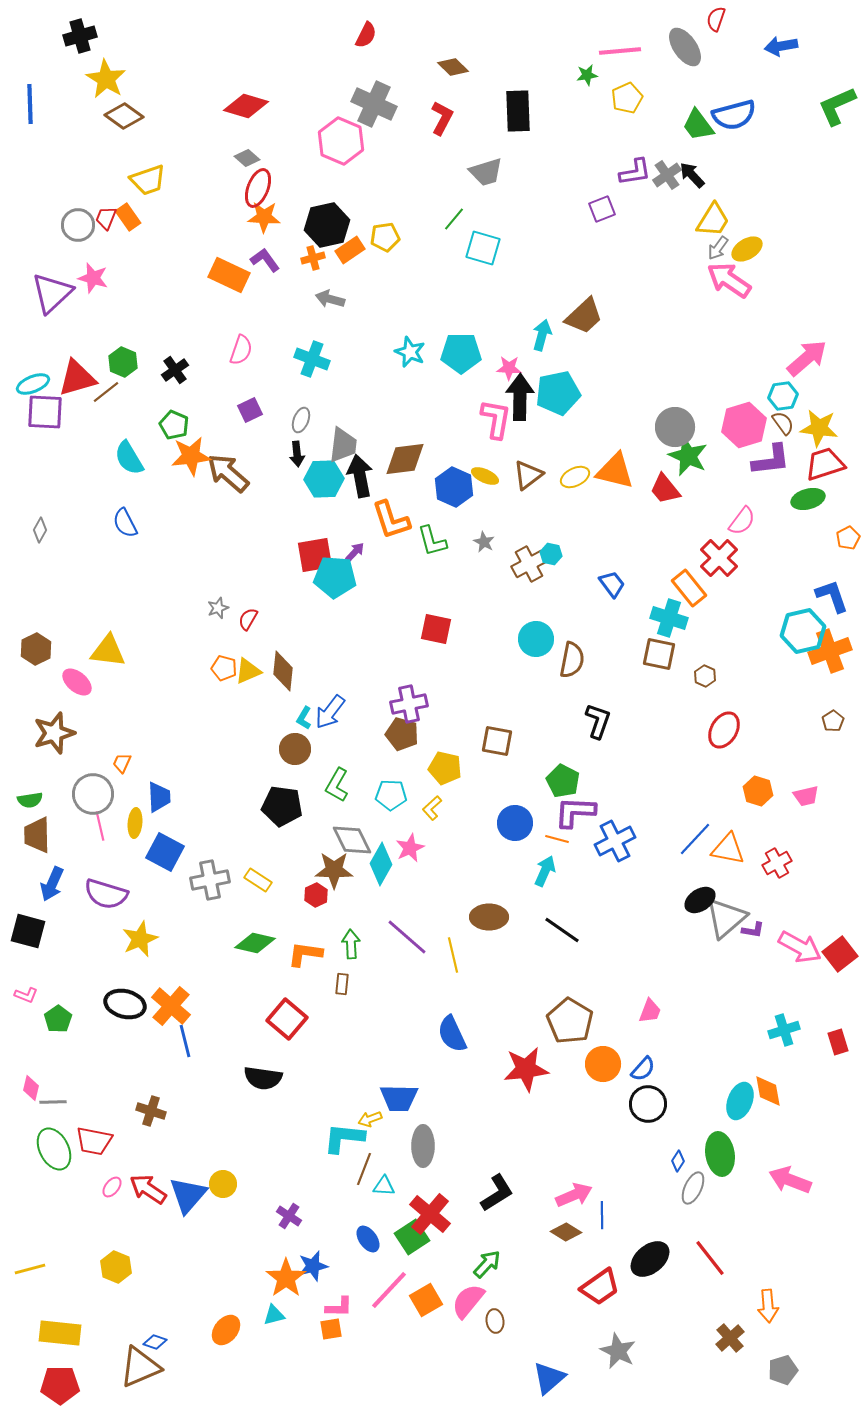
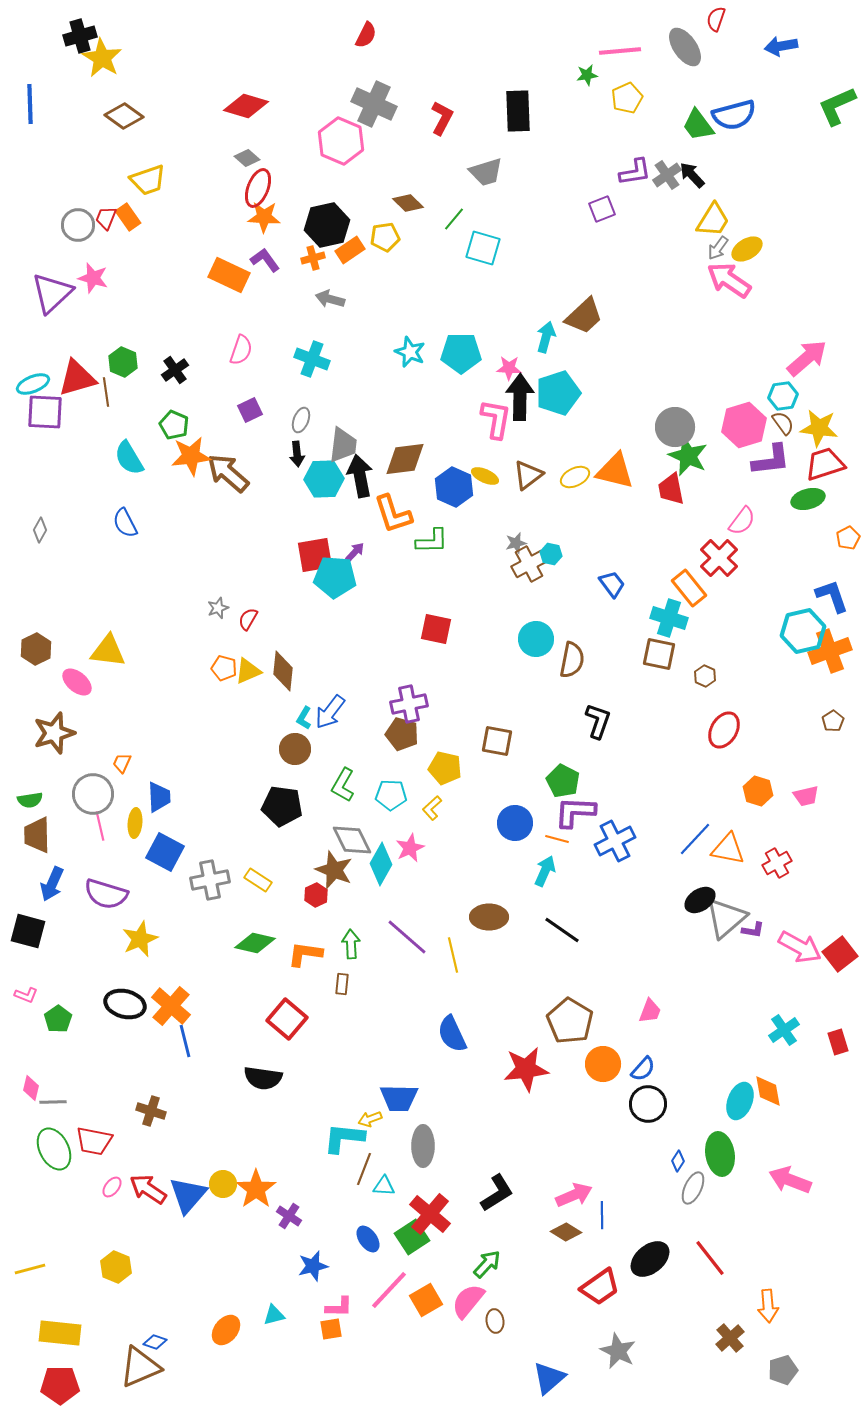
brown diamond at (453, 67): moved 45 px left, 136 px down
yellow star at (106, 79): moved 4 px left, 21 px up
cyan arrow at (542, 335): moved 4 px right, 2 px down
brown line at (106, 392): rotated 60 degrees counterclockwise
cyan pentagon at (558, 393): rotated 6 degrees counterclockwise
red trapezoid at (665, 489): moved 6 px right; rotated 28 degrees clockwise
orange L-shape at (391, 520): moved 2 px right, 6 px up
green L-shape at (432, 541): rotated 76 degrees counterclockwise
gray star at (484, 542): moved 32 px right, 1 px down; rotated 30 degrees clockwise
green L-shape at (337, 785): moved 6 px right
brown star at (334, 870): rotated 21 degrees clockwise
cyan cross at (784, 1030): rotated 16 degrees counterclockwise
orange star at (286, 1278): moved 30 px left, 89 px up
